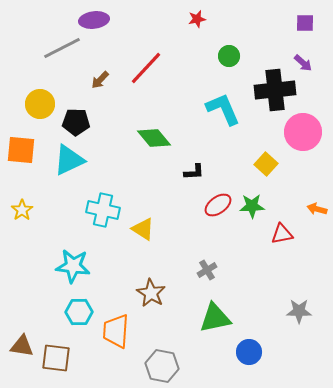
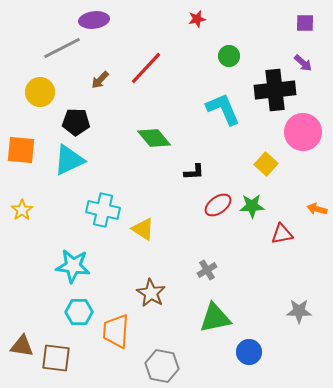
yellow circle: moved 12 px up
